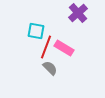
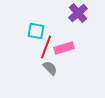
pink rectangle: rotated 48 degrees counterclockwise
